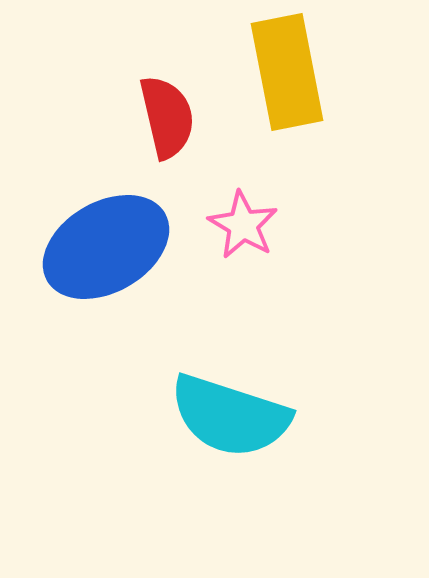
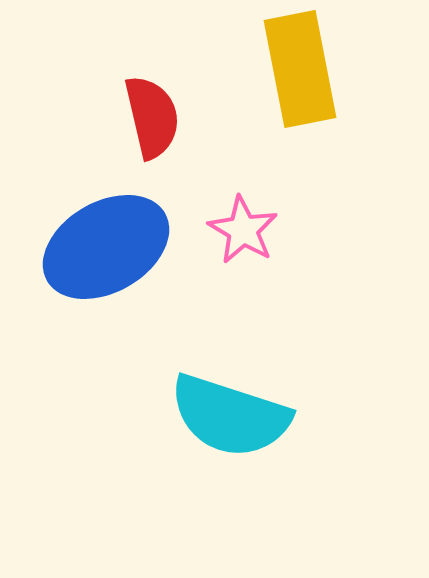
yellow rectangle: moved 13 px right, 3 px up
red semicircle: moved 15 px left
pink star: moved 5 px down
